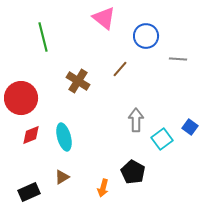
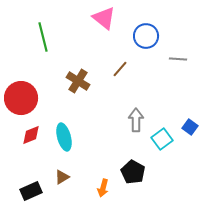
black rectangle: moved 2 px right, 1 px up
